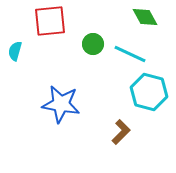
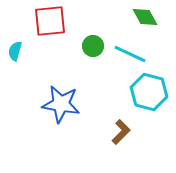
green circle: moved 2 px down
